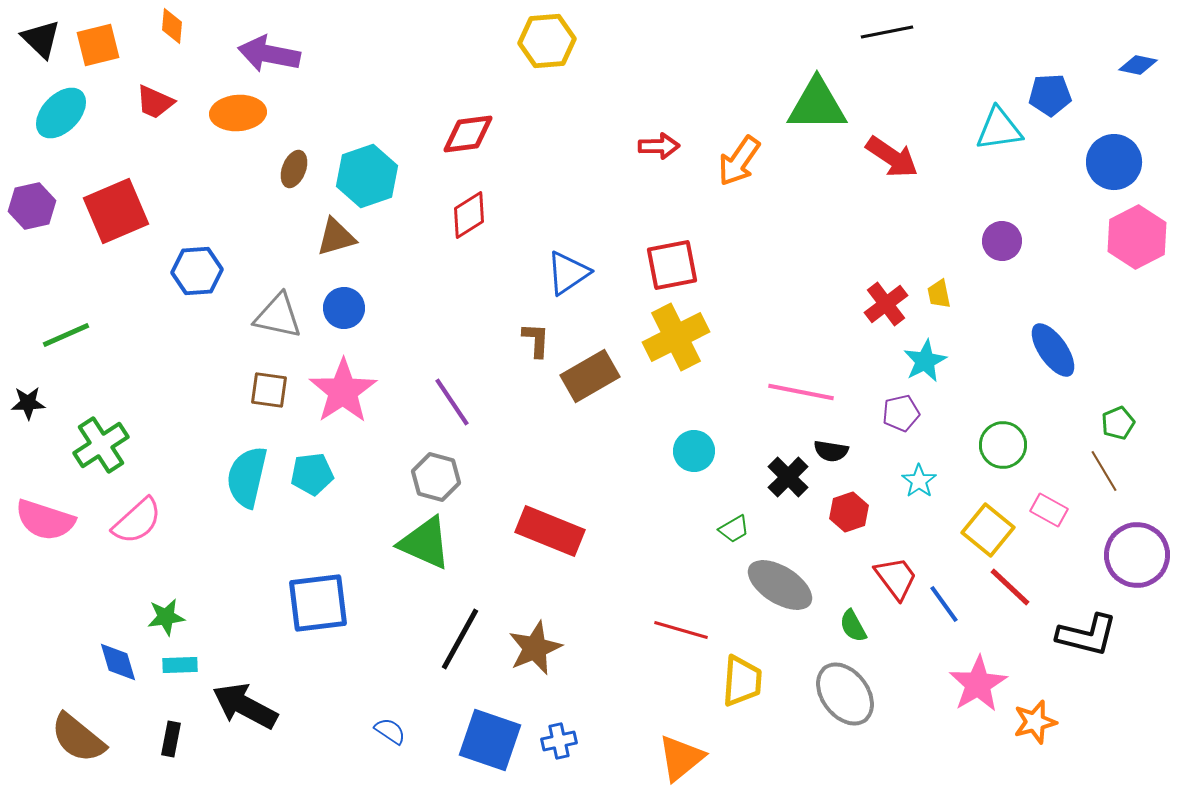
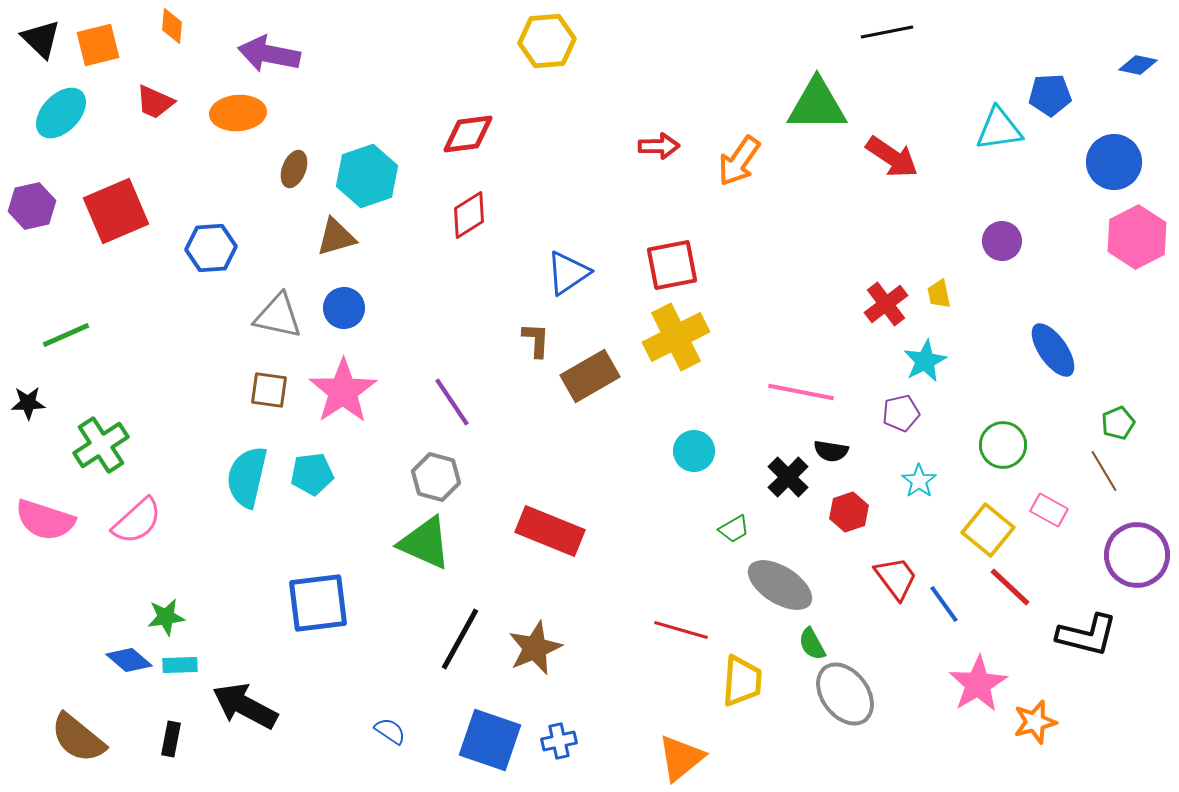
blue hexagon at (197, 271): moved 14 px right, 23 px up
green semicircle at (853, 626): moved 41 px left, 18 px down
blue diamond at (118, 662): moved 11 px right, 2 px up; rotated 33 degrees counterclockwise
